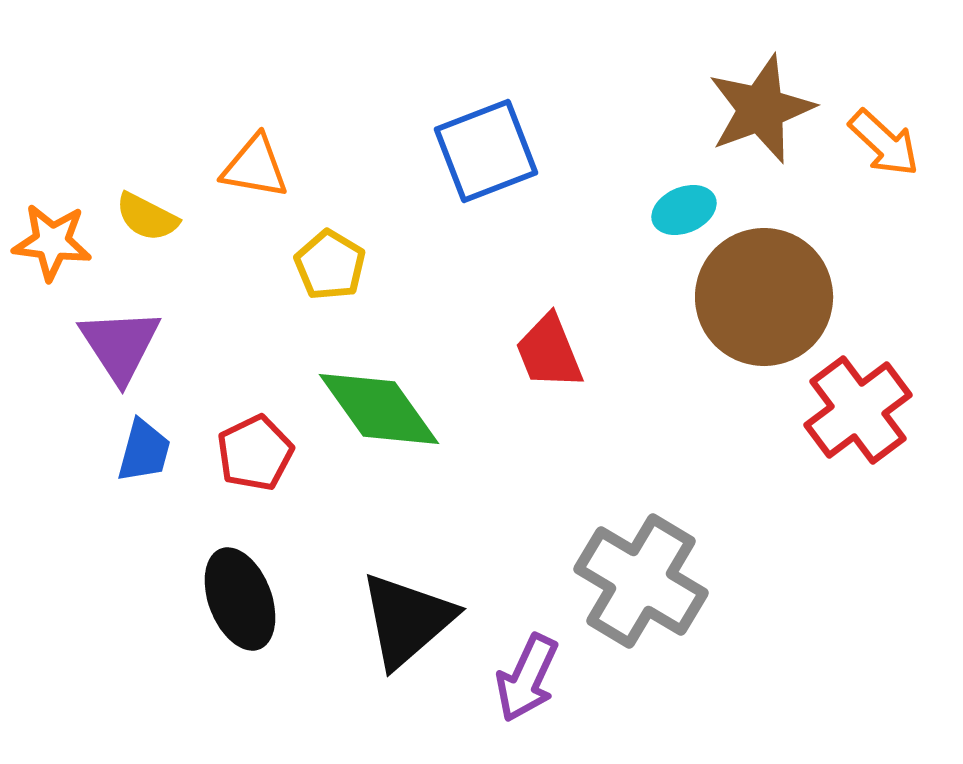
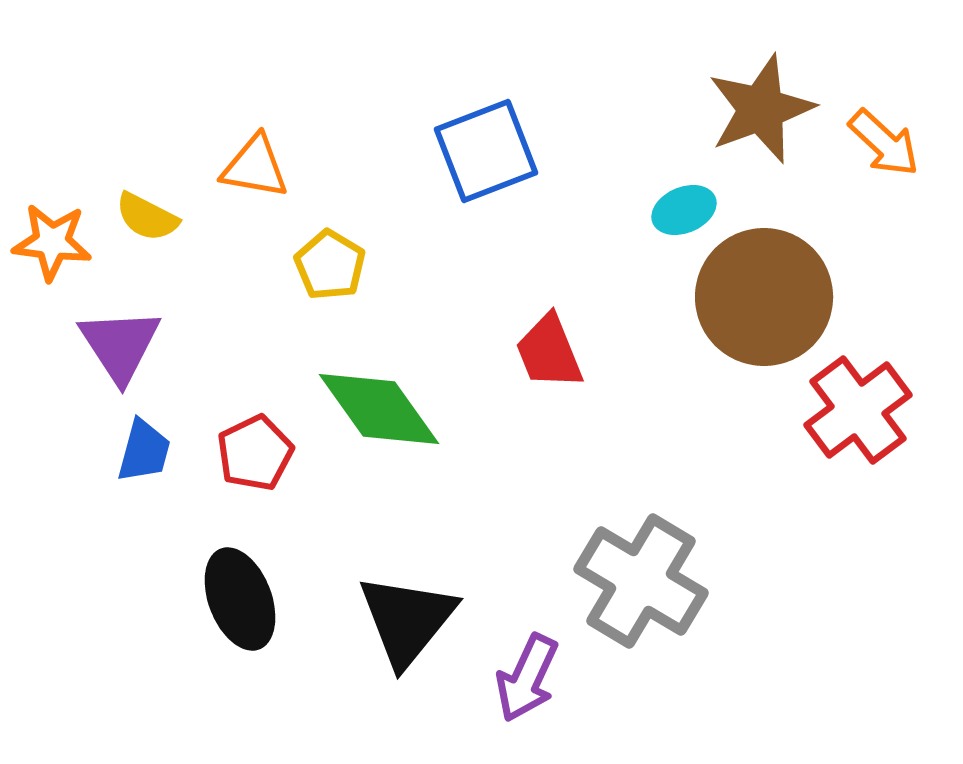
black triangle: rotated 10 degrees counterclockwise
